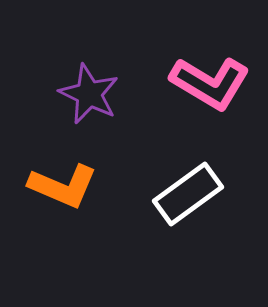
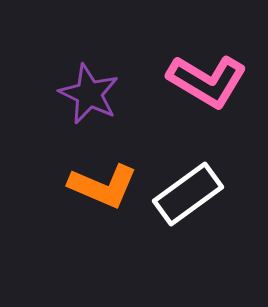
pink L-shape: moved 3 px left, 2 px up
orange L-shape: moved 40 px right
